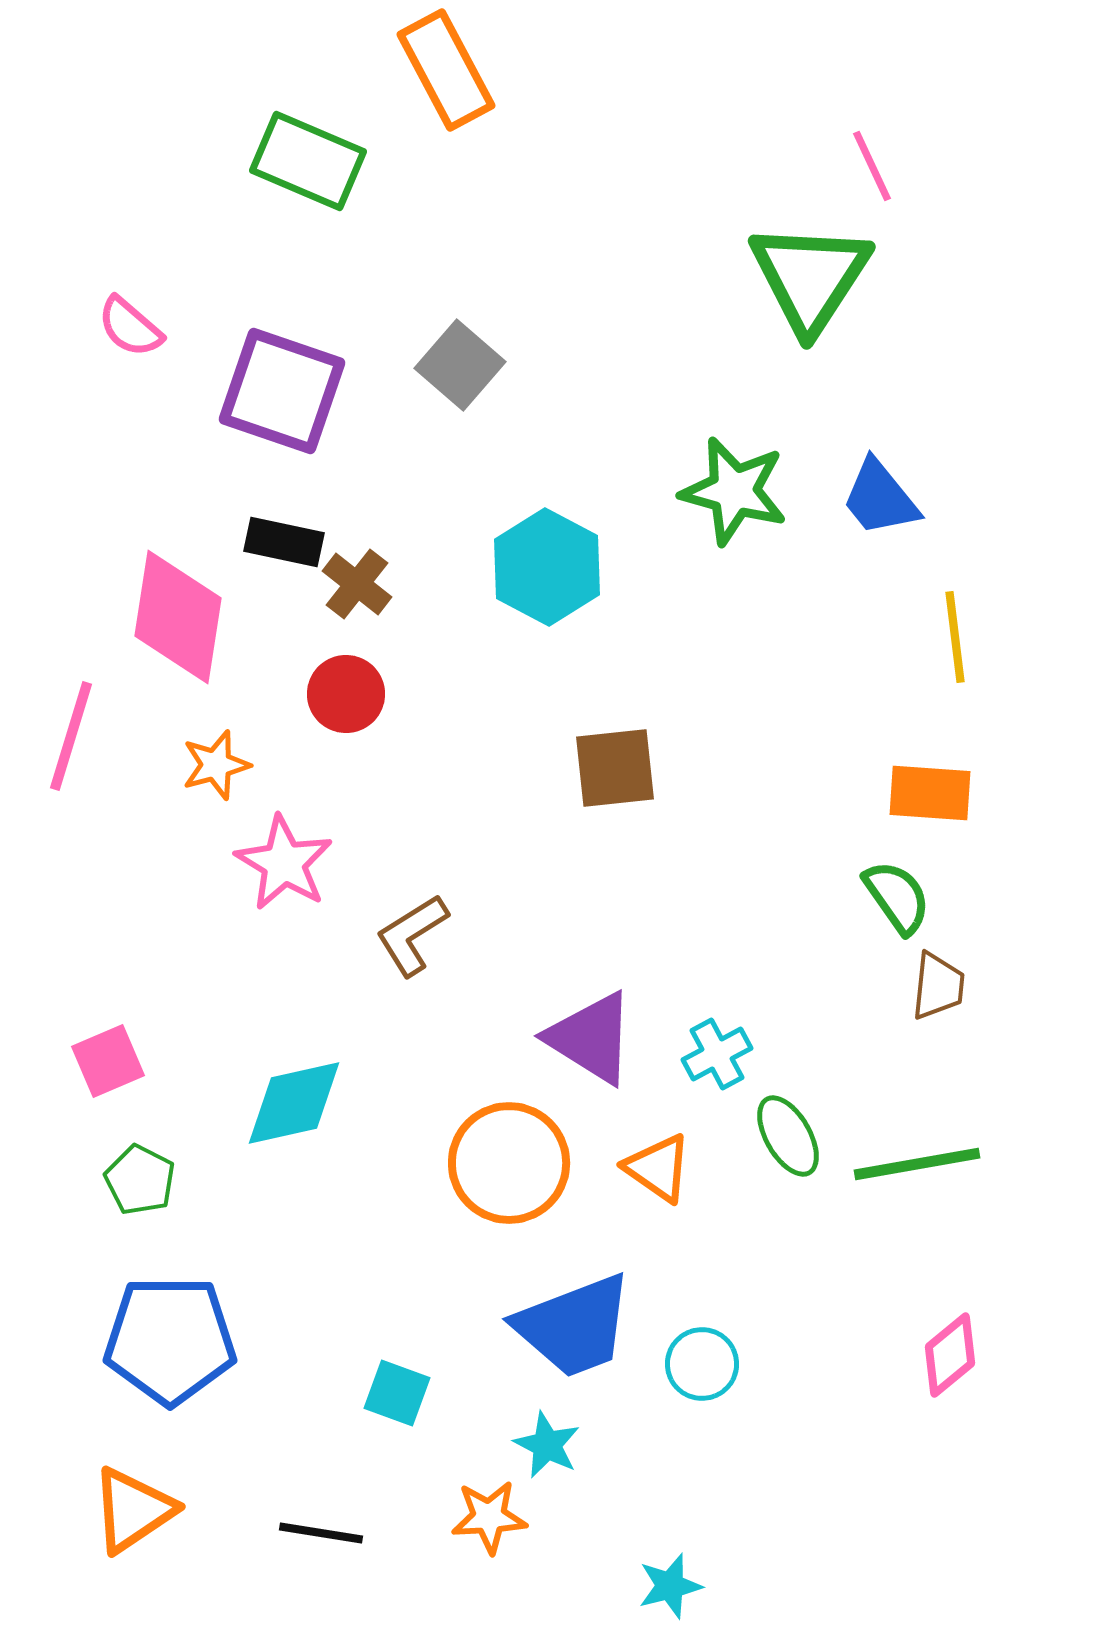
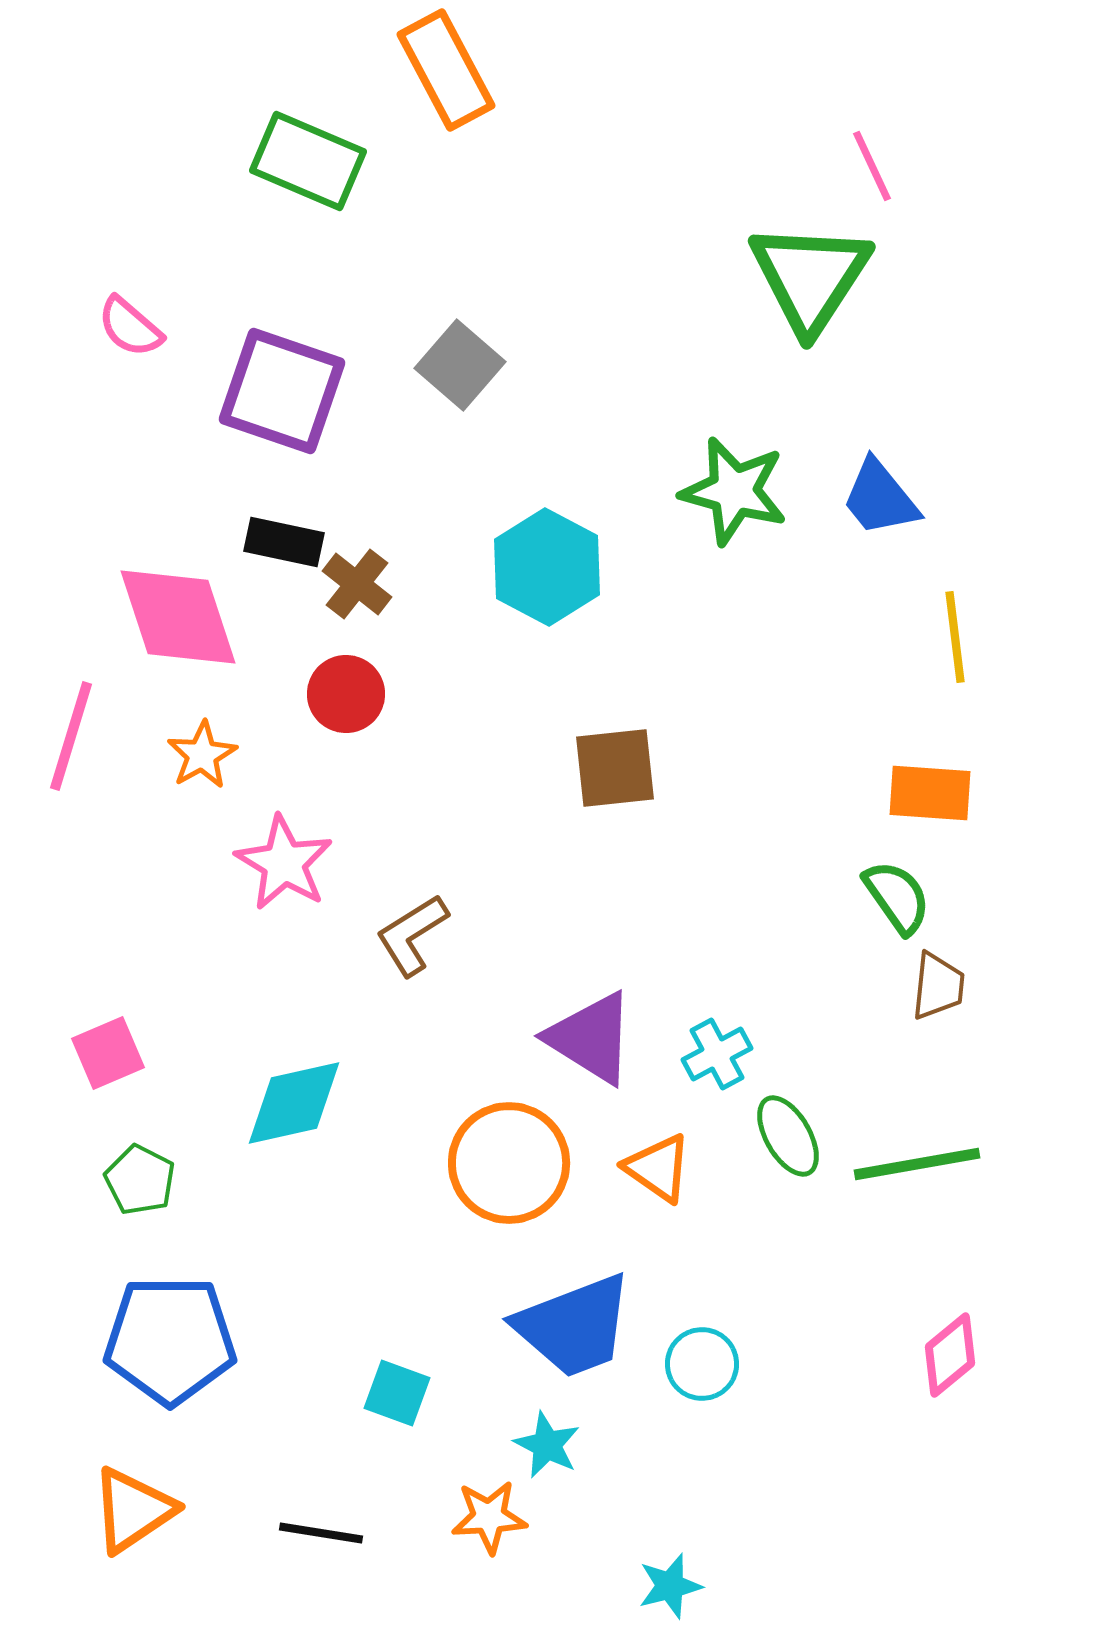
pink diamond at (178, 617): rotated 27 degrees counterclockwise
orange star at (216, 765): moved 14 px left, 10 px up; rotated 14 degrees counterclockwise
pink square at (108, 1061): moved 8 px up
